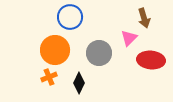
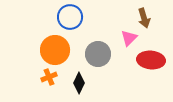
gray circle: moved 1 px left, 1 px down
